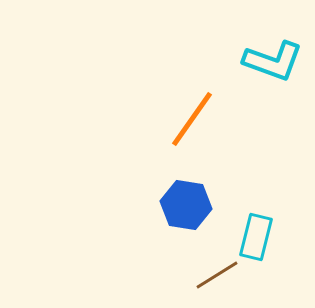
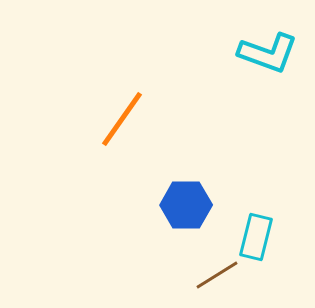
cyan L-shape: moved 5 px left, 8 px up
orange line: moved 70 px left
blue hexagon: rotated 9 degrees counterclockwise
